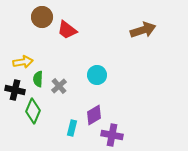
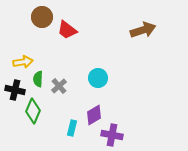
cyan circle: moved 1 px right, 3 px down
